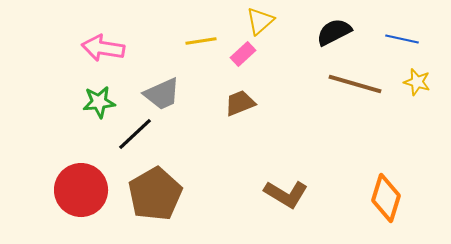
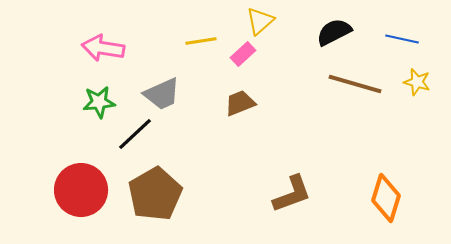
brown L-shape: moved 6 px right; rotated 51 degrees counterclockwise
